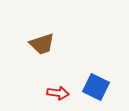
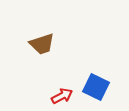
red arrow: moved 4 px right, 3 px down; rotated 35 degrees counterclockwise
